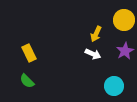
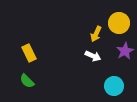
yellow circle: moved 5 px left, 3 px down
white arrow: moved 2 px down
